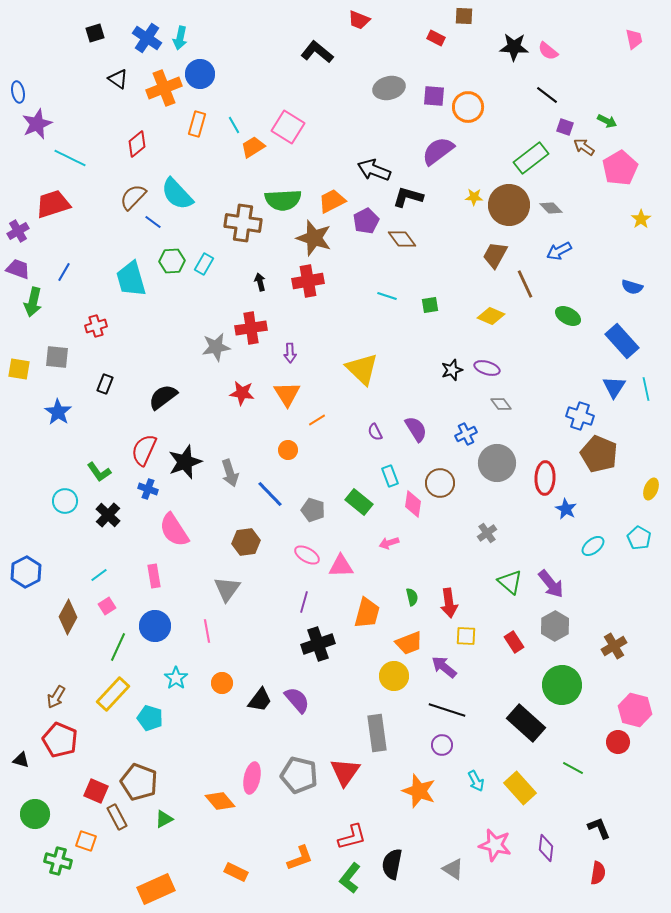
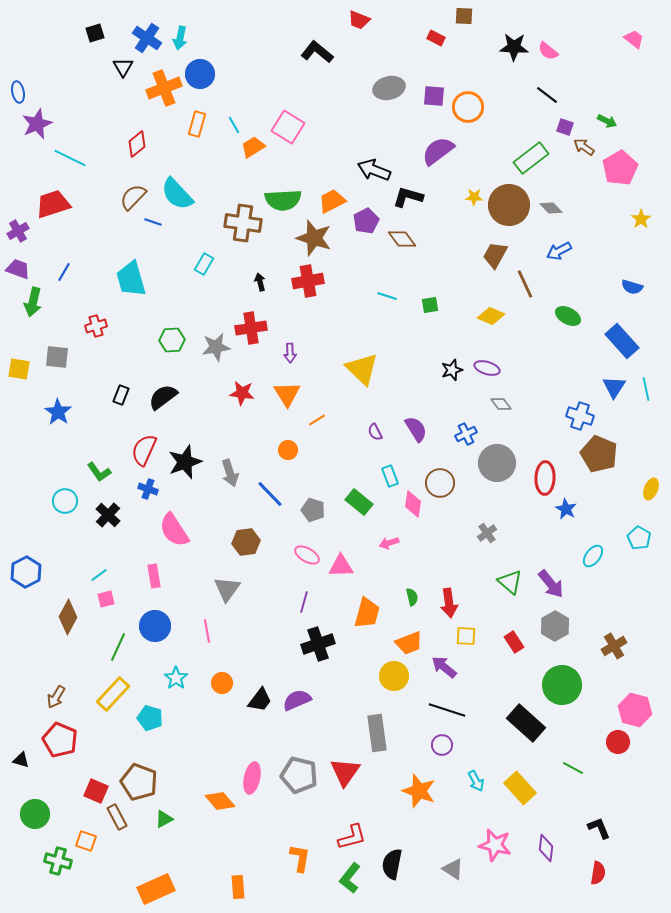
pink trapezoid at (634, 39): rotated 40 degrees counterclockwise
black triangle at (118, 79): moved 5 px right, 12 px up; rotated 25 degrees clockwise
blue line at (153, 222): rotated 18 degrees counterclockwise
green hexagon at (172, 261): moved 79 px down
black rectangle at (105, 384): moved 16 px right, 11 px down
cyan ellipse at (593, 546): moved 10 px down; rotated 15 degrees counterclockwise
pink square at (107, 606): moved 1 px left, 7 px up; rotated 18 degrees clockwise
purple semicircle at (297, 700): rotated 72 degrees counterclockwise
orange L-shape at (300, 858): rotated 60 degrees counterclockwise
orange rectangle at (236, 872): moved 2 px right, 15 px down; rotated 60 degrees clockwise
